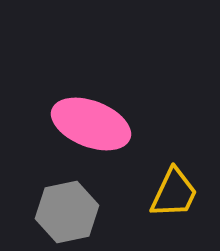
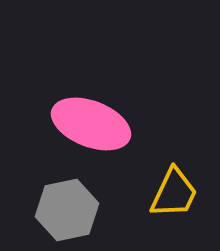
gray hexagon: moved 2 px up
